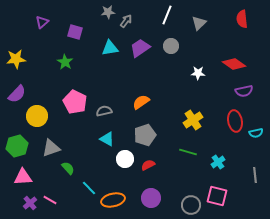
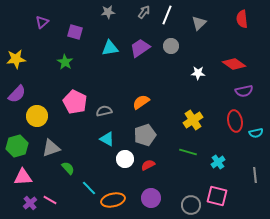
gray arrow at (126, 21): moved 18 px right, 9 px up
